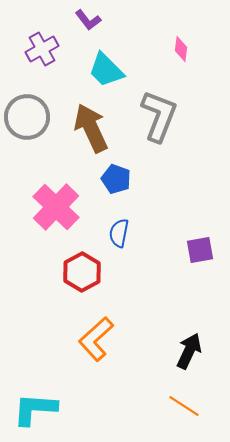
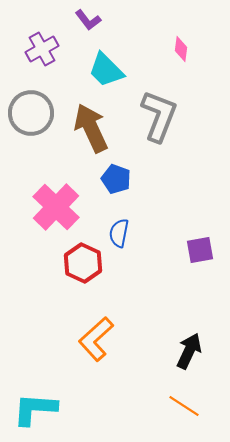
gray circle: moved 4 px right, 4 px up
red hexagon: moved 1 px right, 9 px up; rotated 6 degrees counterclockwise
